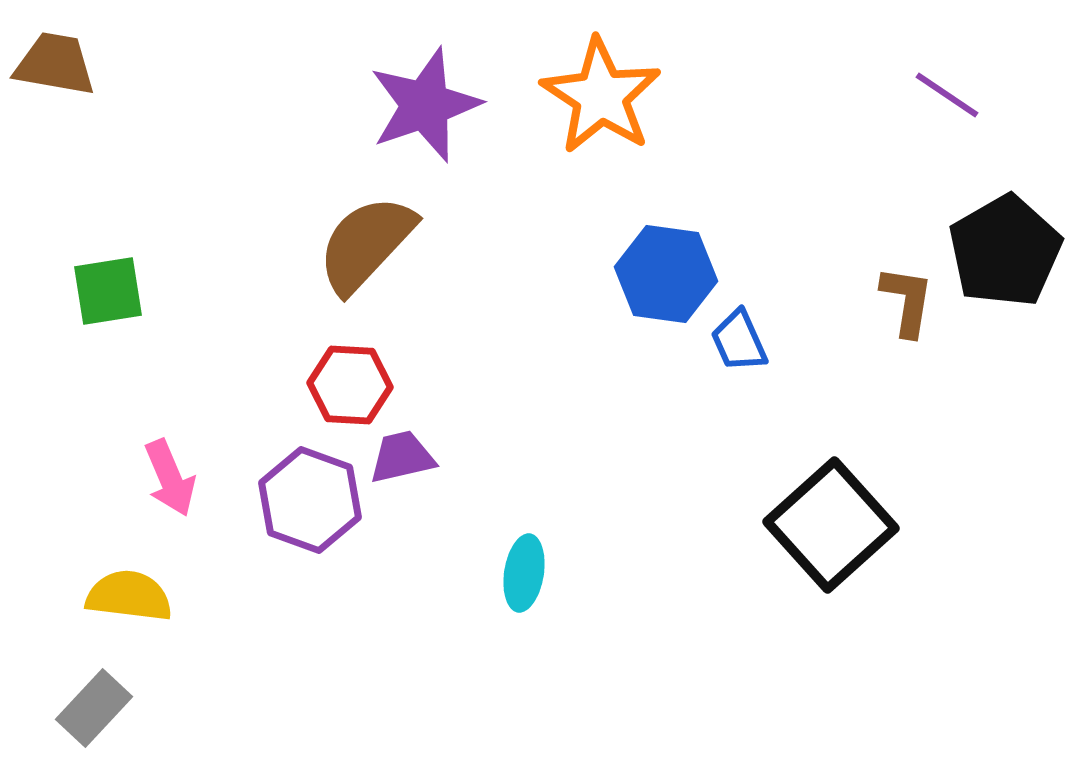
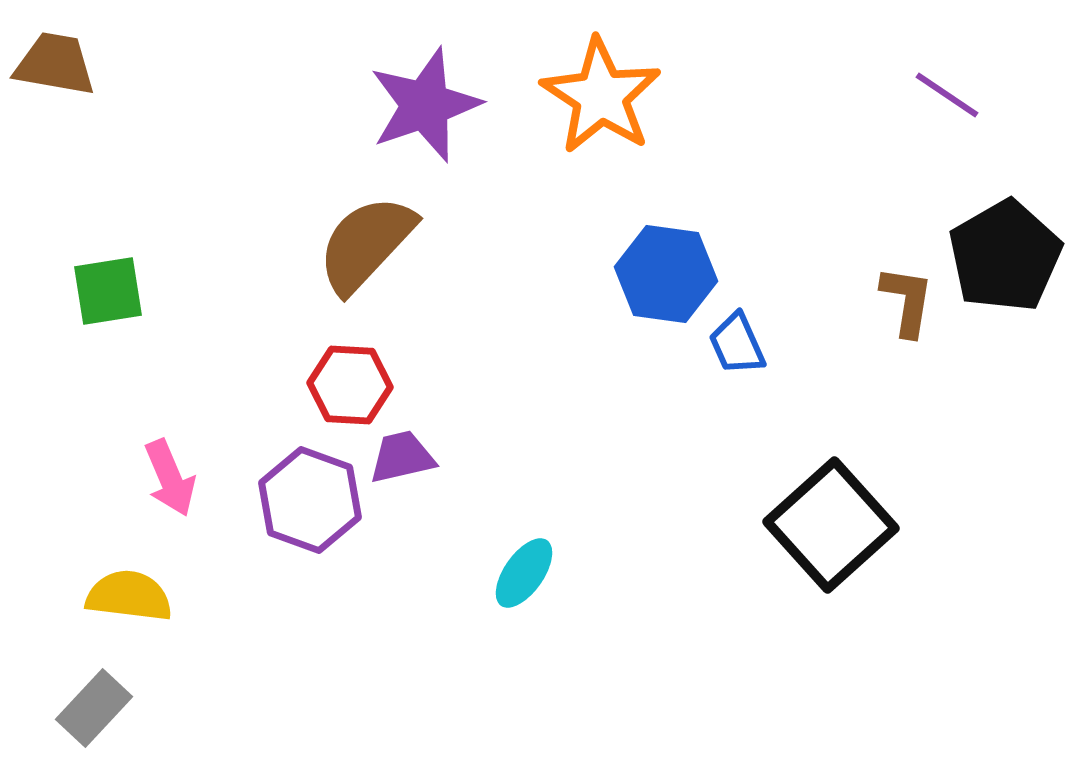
black pentagon: moved 5 px down
blue trapezoid: moved 2 px left, 3 px down
cyan ellipse: rotated 26 degrees clockwise
